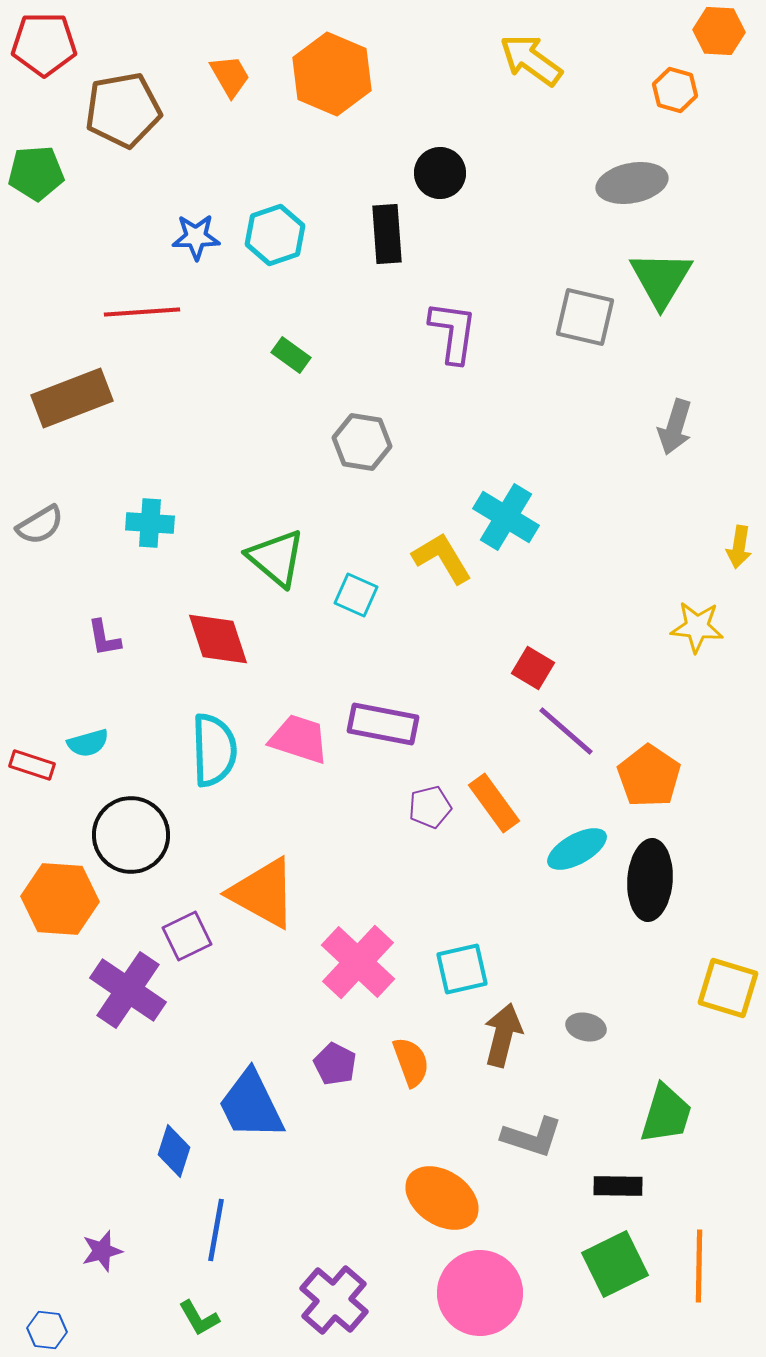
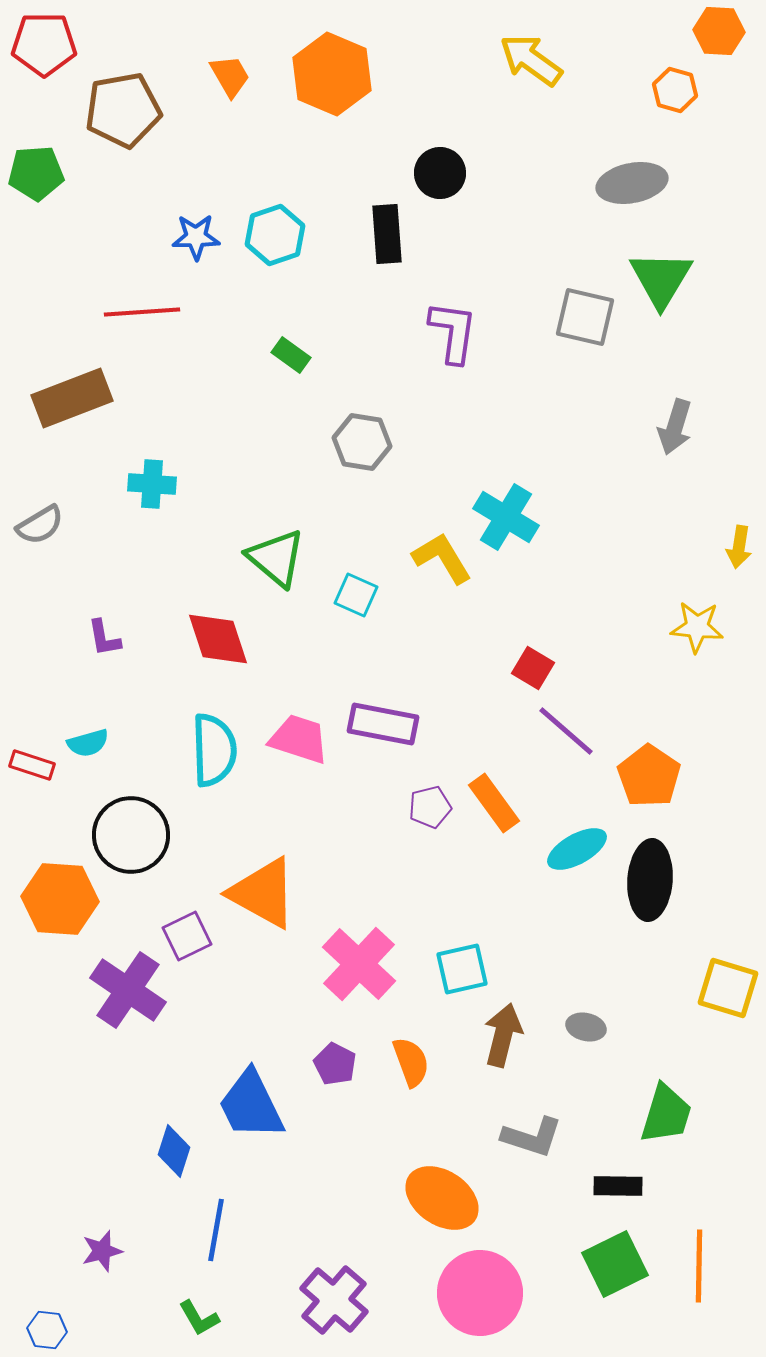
cyan cross at (150, 523): moved 2 px right, 39 px up
pink cross at (358, 962): moved 1 px right, 2 px down
